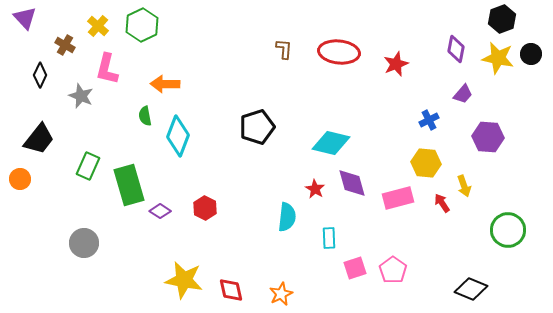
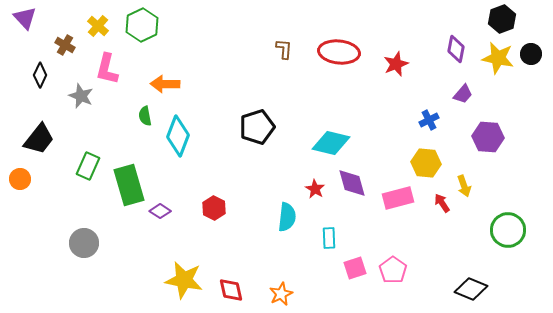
red hexagon at (205, 208): moved 9 px right
